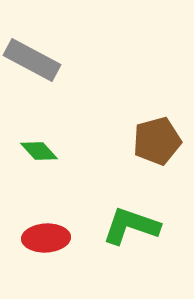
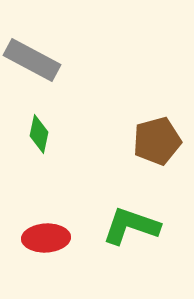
green diamond: moved 17 px up; rotated 54 degrees clockwise
